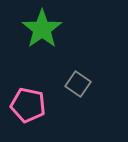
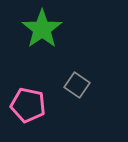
gray square: moved 1 px left, 1 px down
